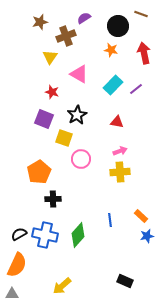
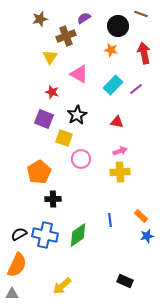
brown star: moved 3 px up
green diamond: rotated 15 degrees clockwise
